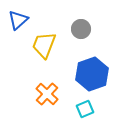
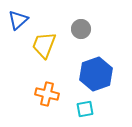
blue hexagon: moved 4 px right
orange cross: rotated 30 degrees counterclockwise
cyan square: rotated 12 degrees clockwise
